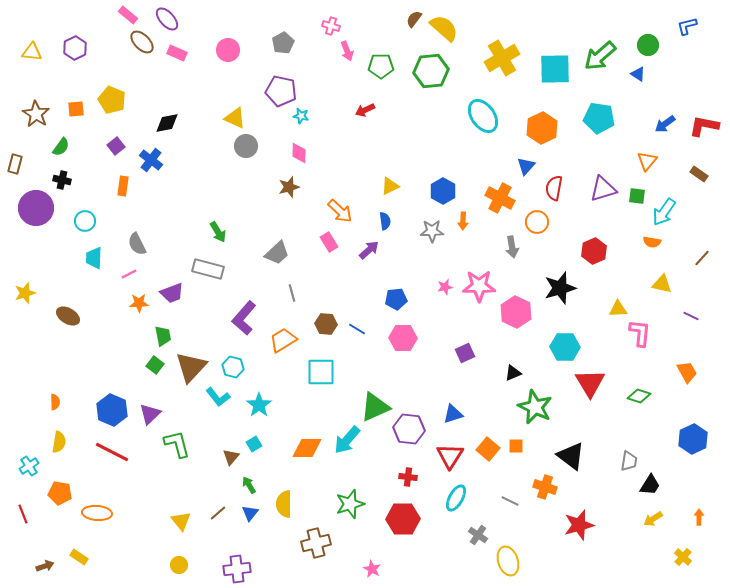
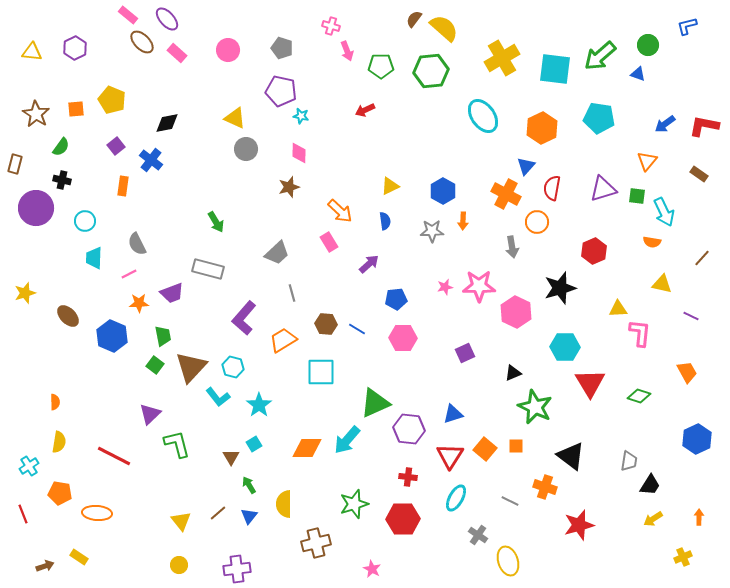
gray pentagon at (283, 43): moved 1 px left, 5 px down; rotated 25 degrees counterclockwise
pink rectangle at (177, 53): rotated 18 degrees clockwise
cyan square at (555, 69): rotated 8 degrees clockwise
blue triangle at (638, 74): rotated 14 degrees counterclockwise
gray circle at (246, 146): moved 3 px down
red semicircle at (554, 188): moved 2 px left
orange cross at (500, 198): moved 6 px right, 4 px up
cyan arrow at (664, 212): rotated 60 degrees counterclockwise
green arrow at (218, 232): moved 2 px left, 10 px up
purple arrow at (369, 250): moved 14 px down
brown ellipse at (68, 316): rotated 15 degrees clockwise
green triangle at (375, 407): moved 4 px up
blue hexagon at (112, 410): moved 74 px up
blue hexagon at (693, 439): moved 4 px right
orange square at (488, 449): moved 3 px left
red line at (112, 452): moved 2 px right, 4 px down
brown triangle at (231, 457): rotated 12 degrees counterclockwise
green star at (350, 504): moved 4 px right
blue triangle at (250, 513): moved 1 px left, 3 px down
yellow cross at (683, 557): rotated 24 degrees clockwise
